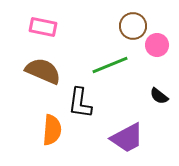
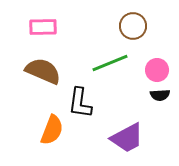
pink rectangle: rotated 12 degrees counterclockwise
pink circle: moved 25 px down
green line: moved 2 px up
black semicircle: moved 1 px right, 1 px up; rotated 42 degrees counterclockwise
orange semicircle: rotated 16 degrees clockwise
